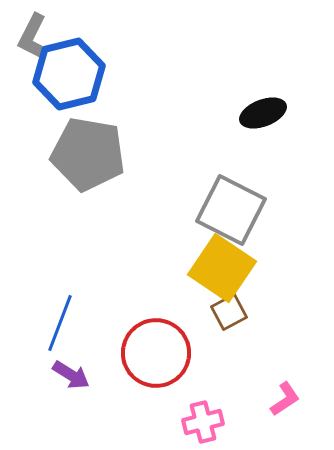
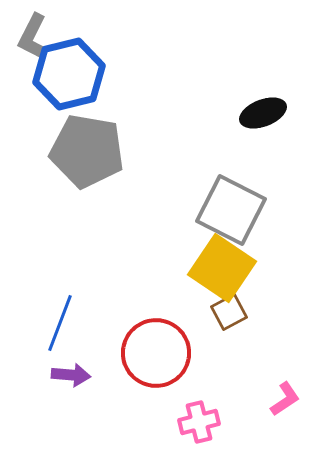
gray pentagon: moved 1 px left, 3 px up
purple arrow: rotated 27 degrees counterclockwise
pink cross: moved 4 px left
